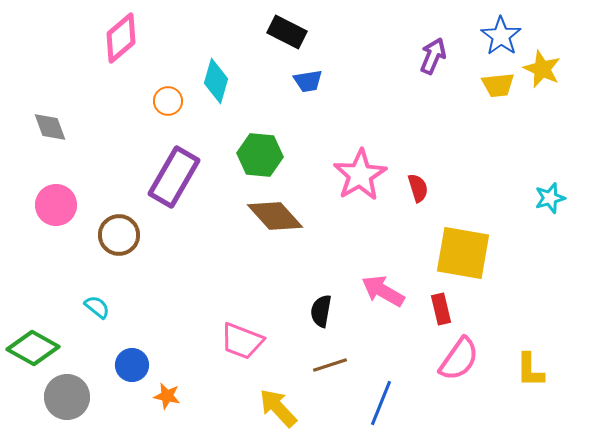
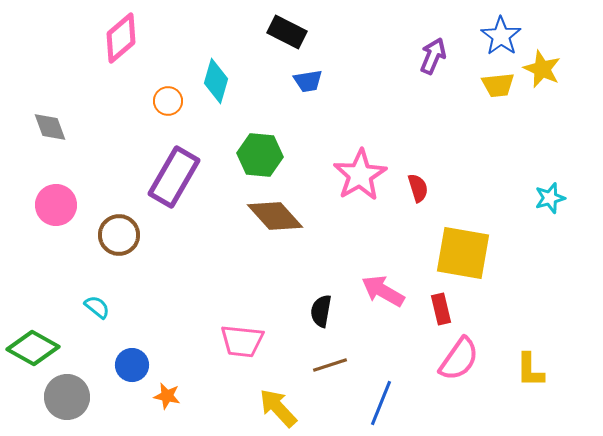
pink trapezoid: rotated 15 degrees counterclockwise
